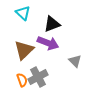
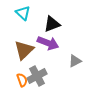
gray triangle: rotated 48 degrees clockwise
gray cross: moved 1 px left, 1 px up
